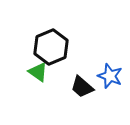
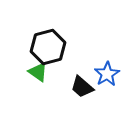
black hexagon: moved 3 px left; rotated 8 degrees clockwise
blue star: moved 3 px left, 2 px up; rotated 20 degrees clockwise
